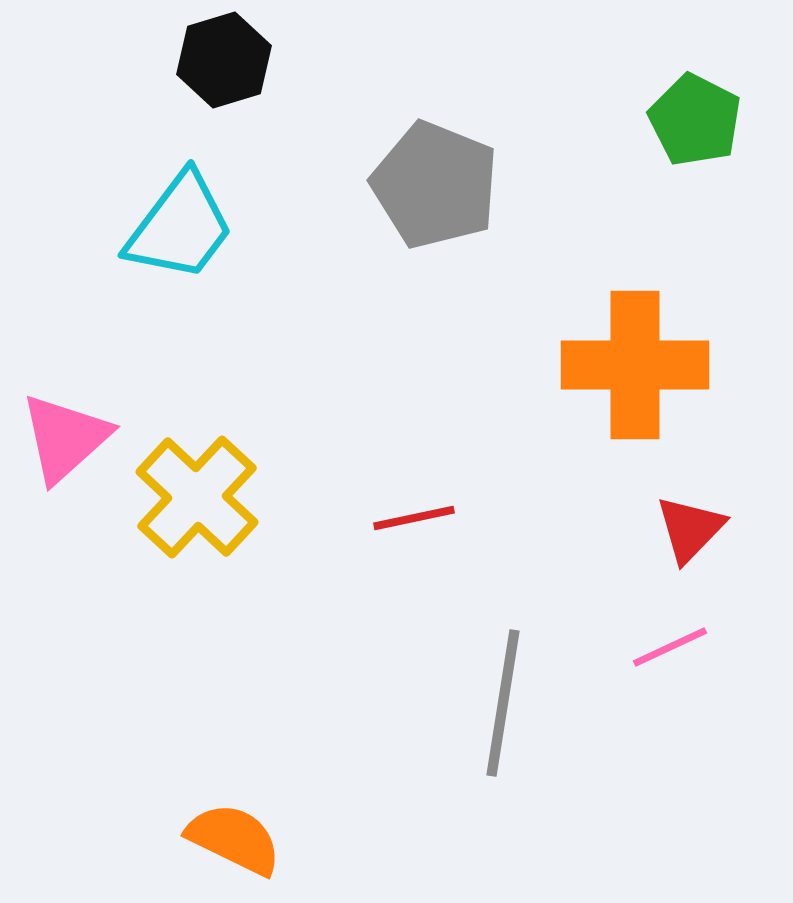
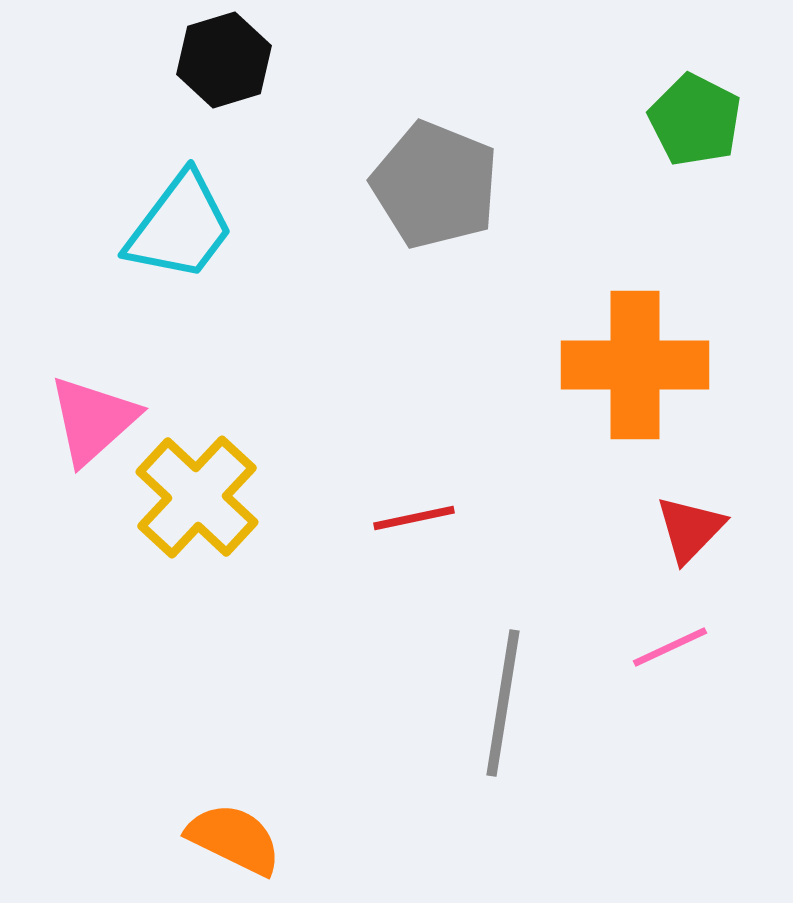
pink triangle: moved 28 px right, 18 px up
